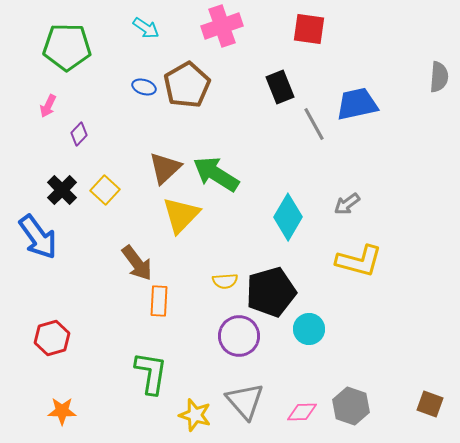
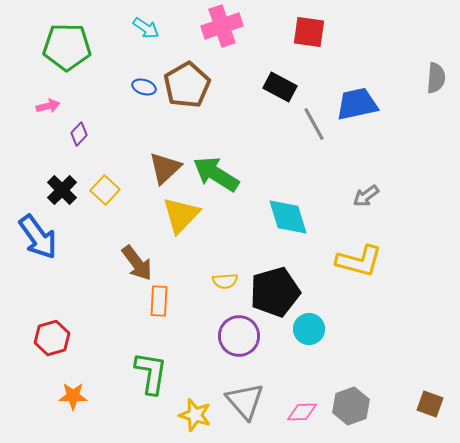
red square: moved 3 px down
gray semicircle: moved 3 px left, 1 px down
black rectangle: rotated 40 degrees counterclockwise
pink arrow: rotated 130 degrees counterclockwise
gray arrow: moved 19 px right, 8 px up
cyan diamond: rotated 48 degrees counterclockwise
black pentagon: moved 4 px right
gray hexagon: rotated 21 degrees clockwise
orange star: moved 11 px right, 15 px up
